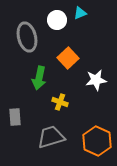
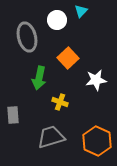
cyan triangle: moved 1 px right, 2 px up; rotated 24 degrees counterclockwise
gray rectangle: moved 2 px left, 2 px up
